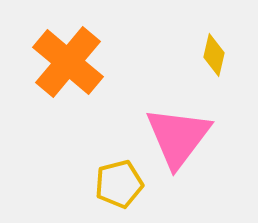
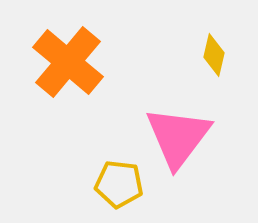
yellow pentagon: rotated 21 degrees clockwise
